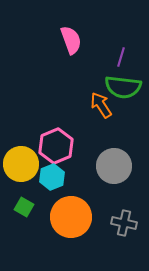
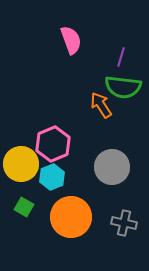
pink hexagon: moved 3 px left, 2 px up
gray circle: moved 2 px left, 1 px down
